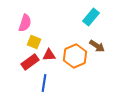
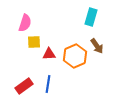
cyan rectangle: rotated 24 degrees counterclockwise
yellow square: rotated 24 degrees counterclockwise
brown arrow: rotated 21 degrees clockwise
red triangle: moved 1 px up
red rectangle: moved 6 px left, 24 px down
blue line: moved 4 px right, 1 px down
